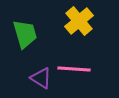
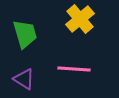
yellow cross: moved 1 px right, 2 px up
purple triangle: moved 17 px left, 1 px down
